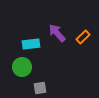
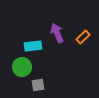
purple arrow: rotated 18 degrees clockwise
cyan rectangle: moved 2 px right, 2 px down
gray square: moved 2 px left, 3 px up
